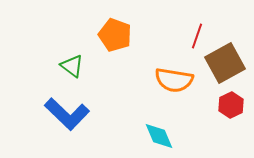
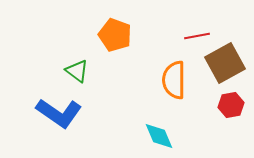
red line: rotated 60 degrees clockwise
green triangle: moved 5 px right, 5 px down
orange semicircle: rotated 81 degrees clockwise
red hexagon: rotated 15 degrees clockwise
blue L-shape: moved 8 px left, 1 px up; rotated 9 degrees counterclockwise
